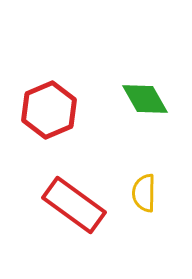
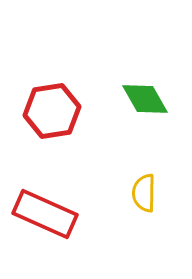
red hexagon: moved 3 px right, 1 px down; rotated 14 degrees clockwise
red rectangle: moved 29 px left, 9 px down; rotated 12 degrees counterclockwise
